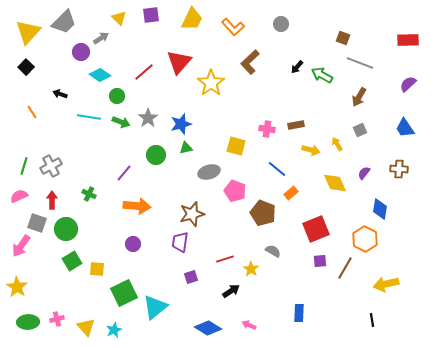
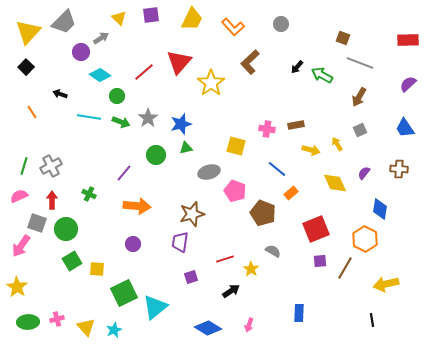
pink arrow at (249, 325): rotated 96 degrees counterclockwise
